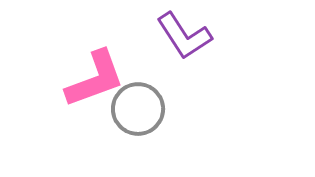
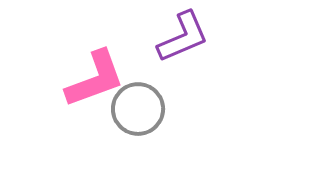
purple L-shape: moved 1 px left, 1 px down; rotated 80 degrees counterclockwise
